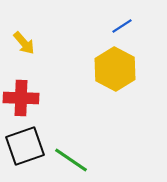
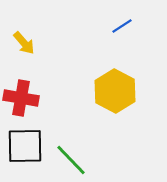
yellow hexagon: moved 22 px down
red cross: rotated 8 degrees clockwise
black square: rotated 18 degrees clockwise
green line: rotated 12 degrees clockwise
